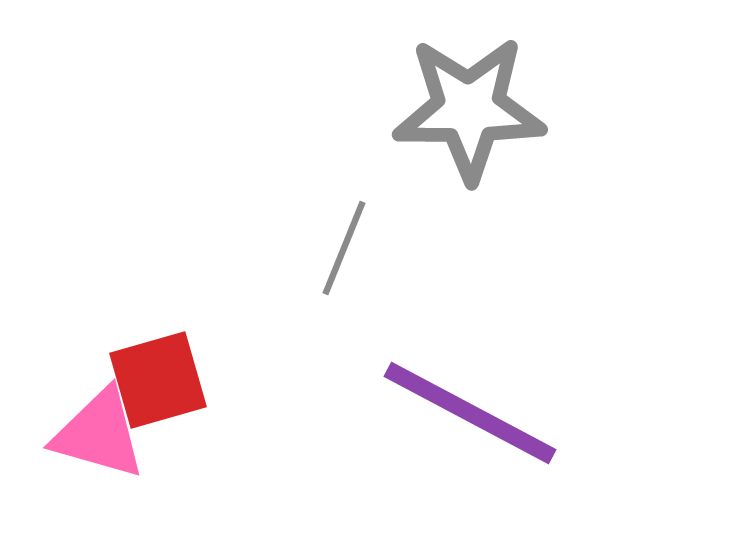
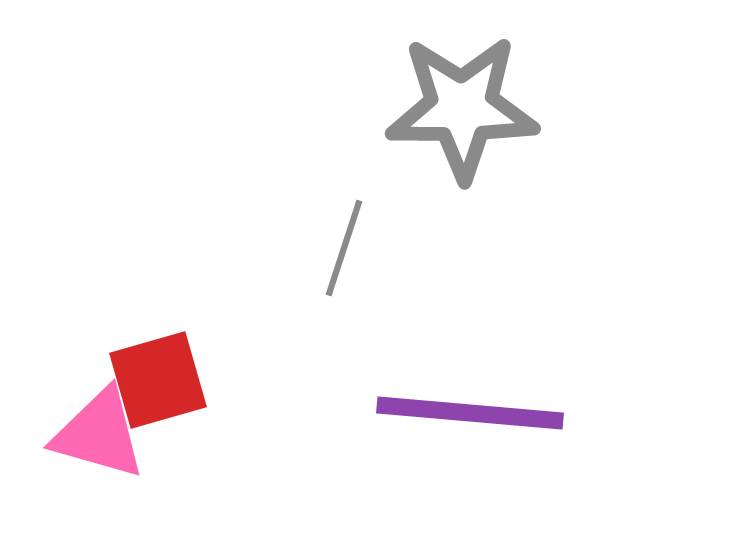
gray star: moved 7 px left, 1 px up
gray line: rotated 4 degrees counterclockwise
purple line: rotated 23 degrees counterclockwise
